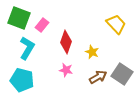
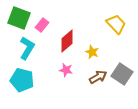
red diamond: moved 1 px right, 1 px up; rotated 30 degrees clockwise
